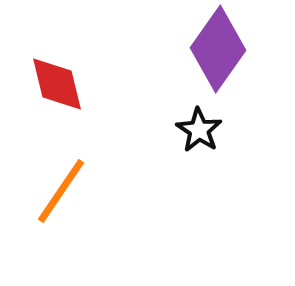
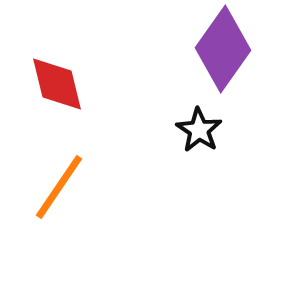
purple diamond: moved 5 px right
orange line: moved 2 px left, 4 px up
